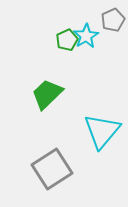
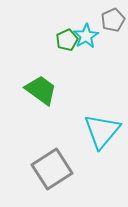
green trapezoid: moved 6 px left, 4 px up; rotated 80 degrees clockwise
